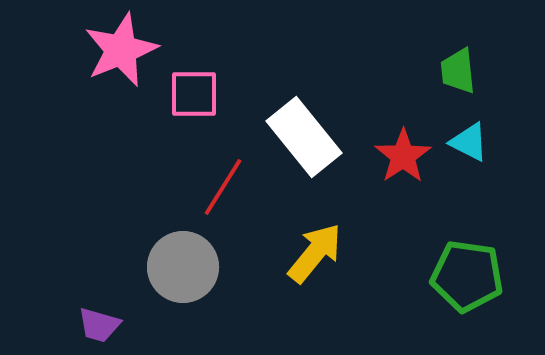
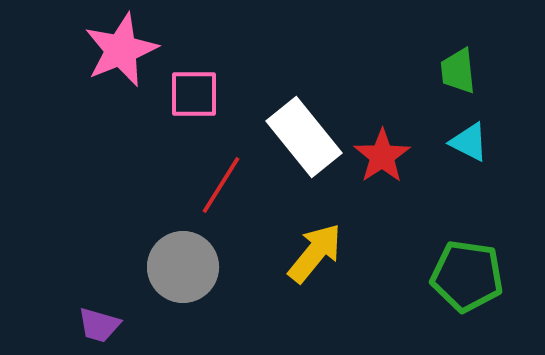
red star: moved 21 px left
red line: moved 2 px left, 2 px up
